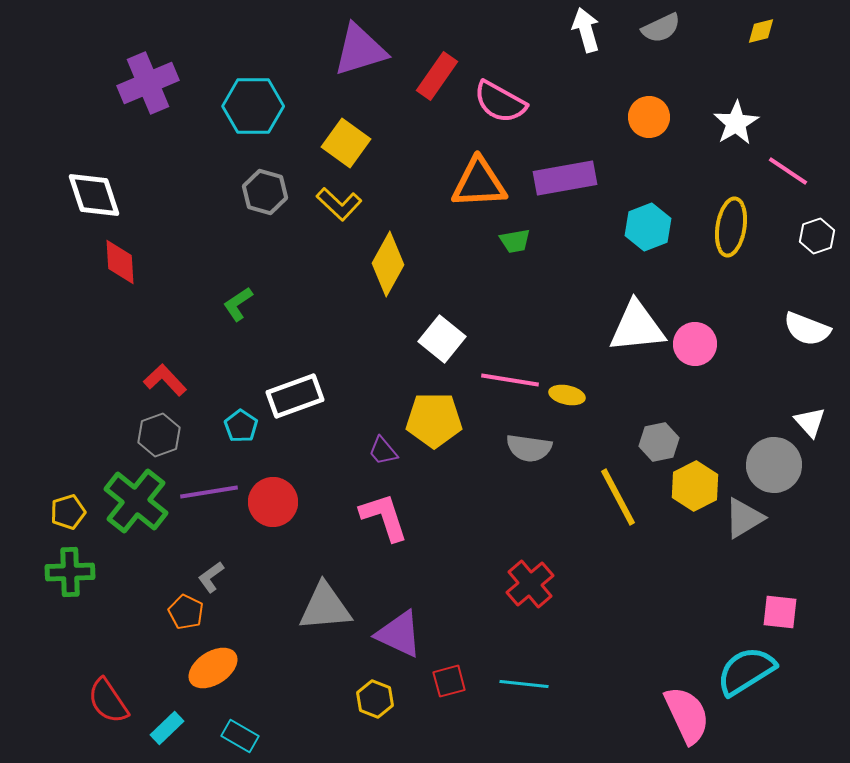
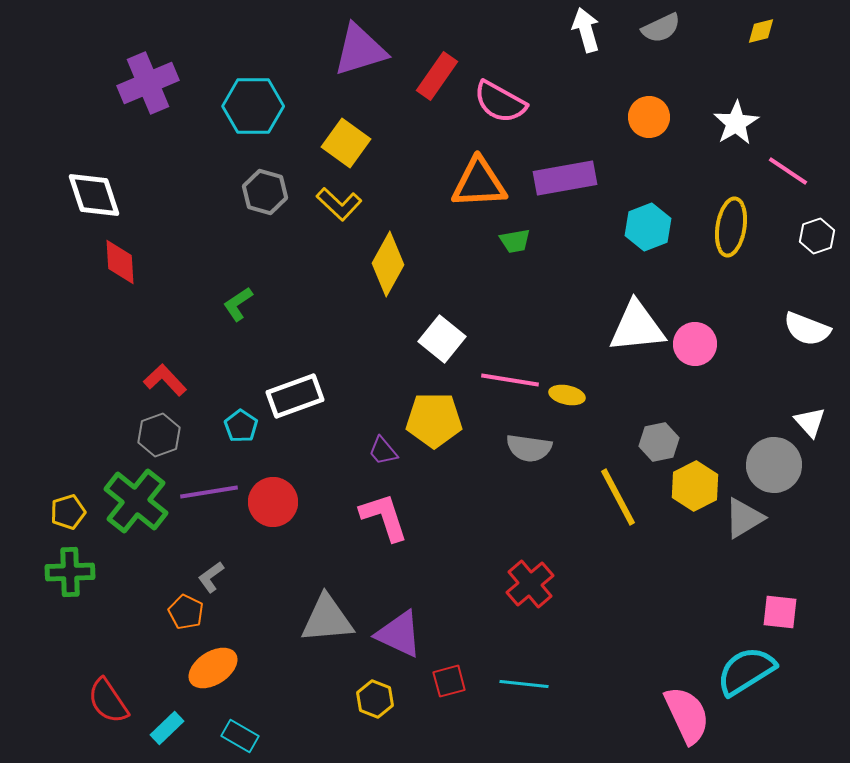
gray triangle at (325, 607): moved 2 px right, 12 px down
